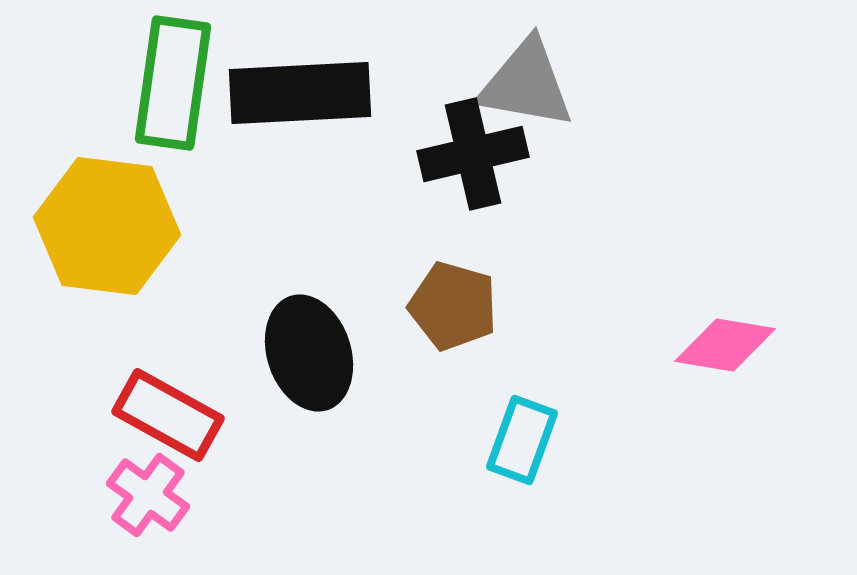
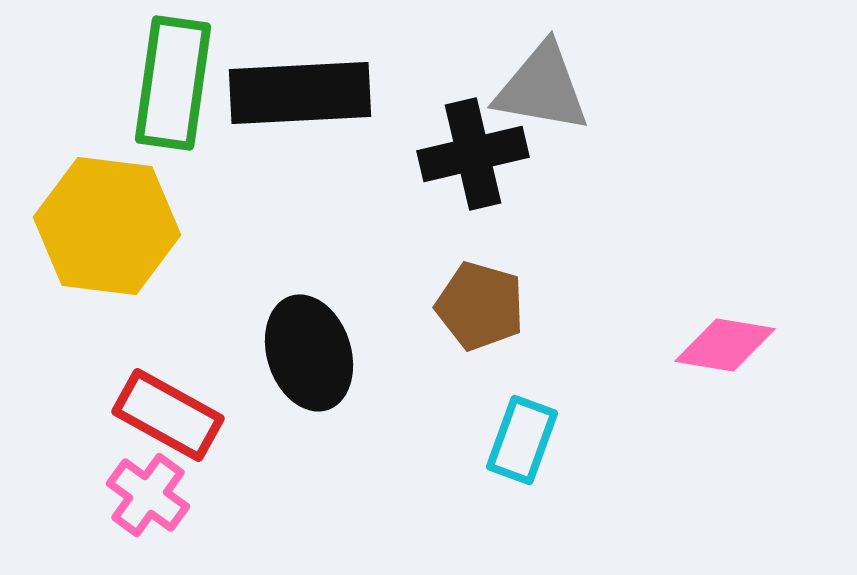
gray triangle: moved 16 px right, 4 px down
brown pentagon: moved 27 px right
